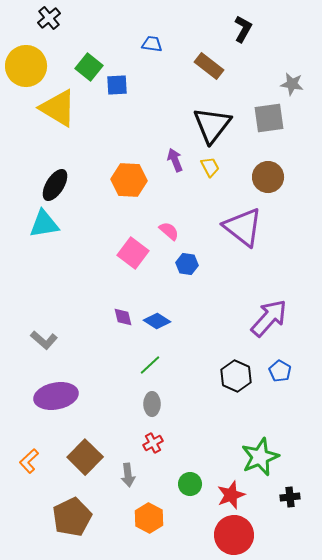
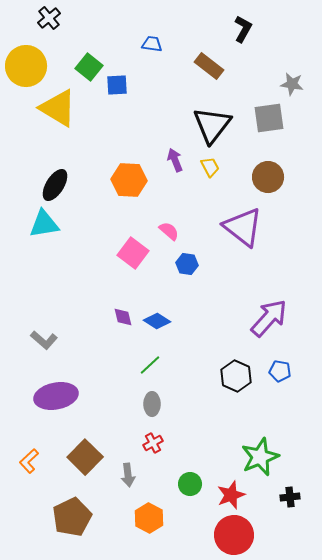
blue pentagon at (280, 371): rotated 20 degrees counterclockwise
